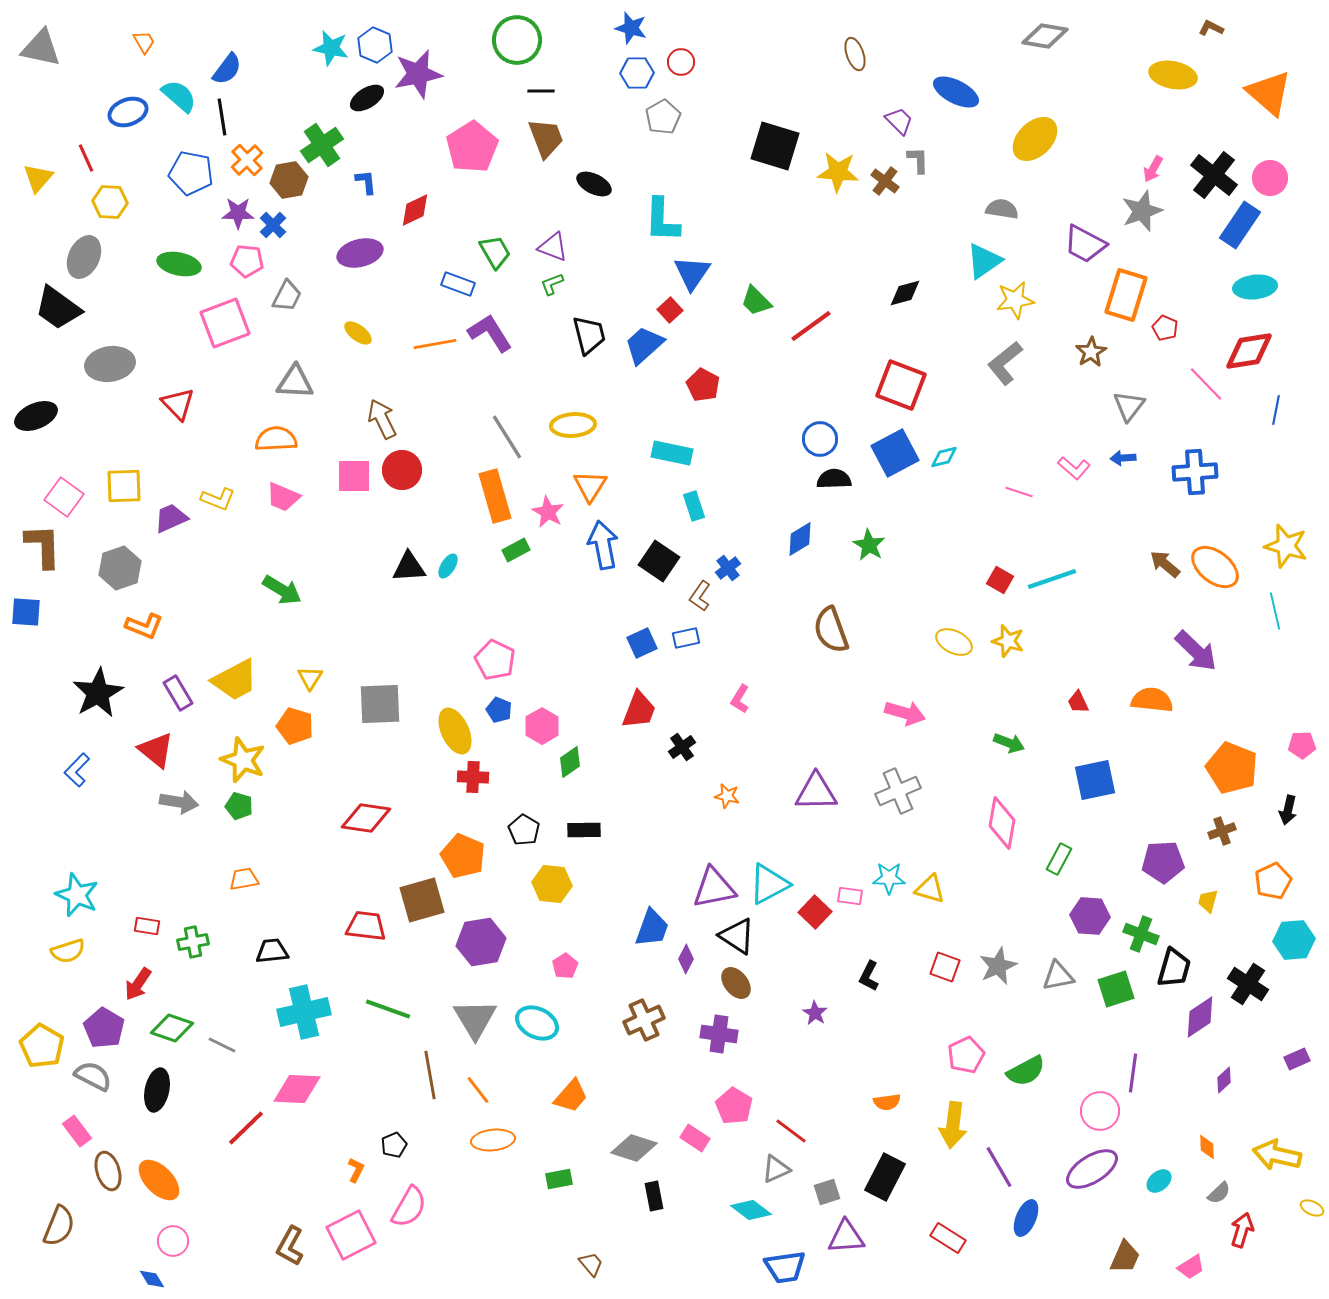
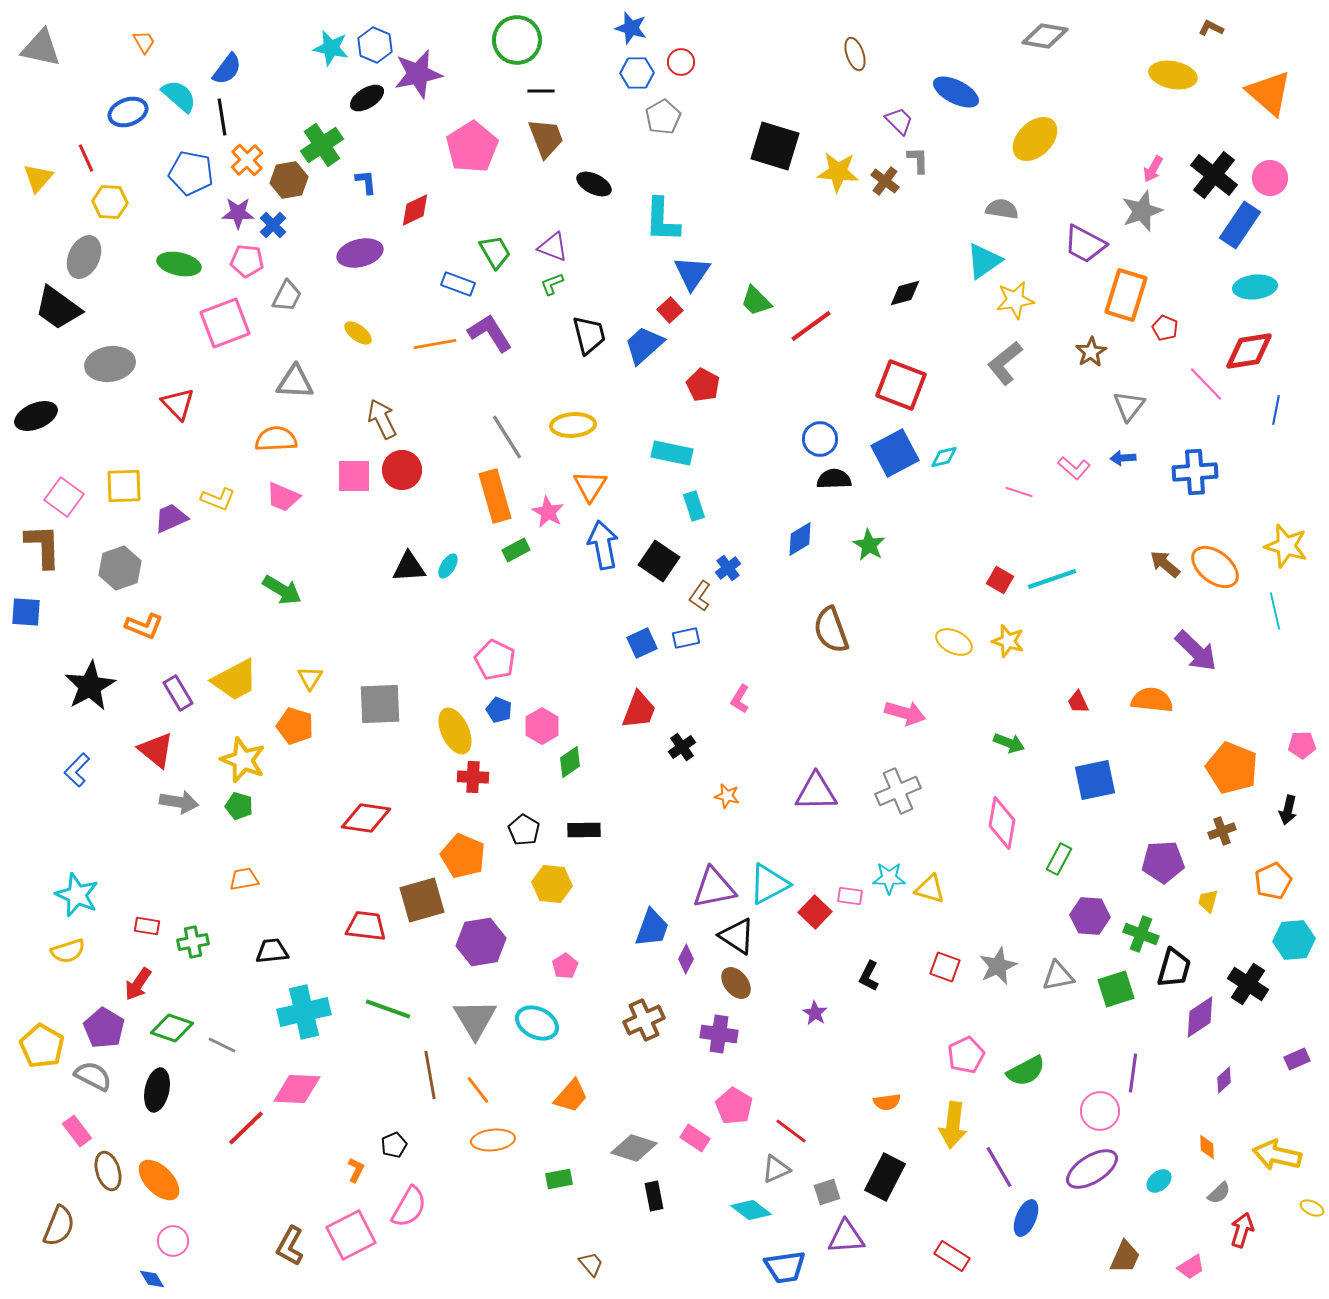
black star at (98, 693): moved 8 px left, 7 px up
red rectangle at (948, 1238): moved 4 px right, 18 px down
